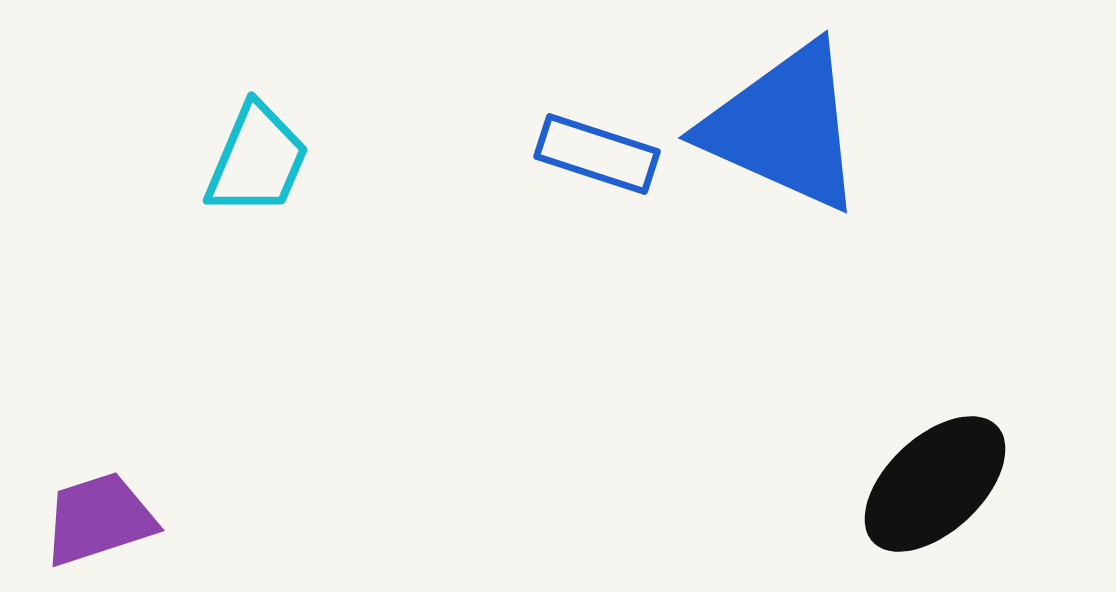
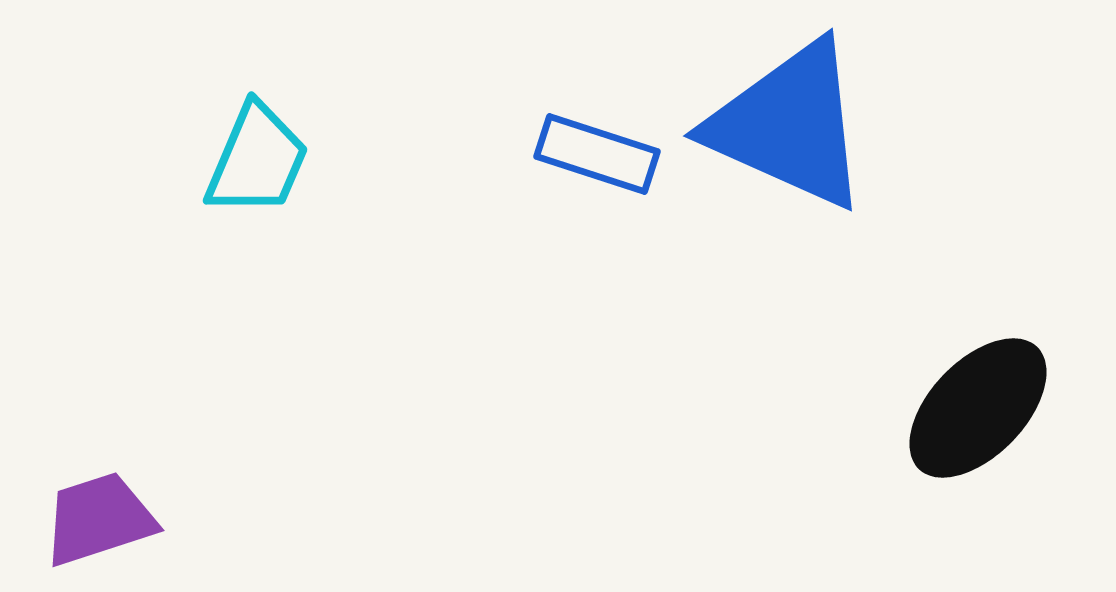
blue triangle: moved 5 px right, 2 px up
black ellipse: moved 43 px right, 76 px up; rotated 3 degrees counterclockwise
